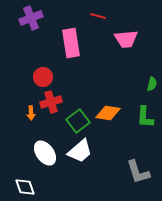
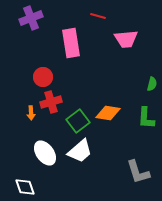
green L-shape: moved 1 px right, 1 px down
